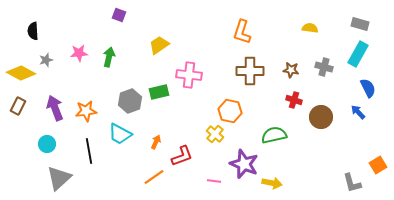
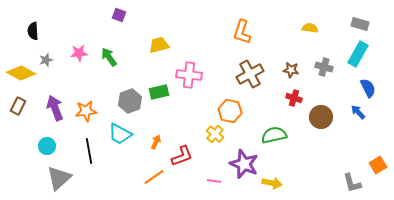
yellow trapezoid: rotated 20 degrees clockwise
green arrow: rotated 48 degrees counterclockwise
brown cross: moved 3 px down; rotated 28 degrees counterclockwise
red cross: moved 2 px up
cyan circle: moved 2 px down
